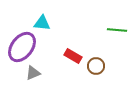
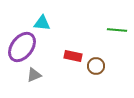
red rectangle: rotated 18 degrees counterclockwise
gray triangle: moved 1 px right, 2 px down
